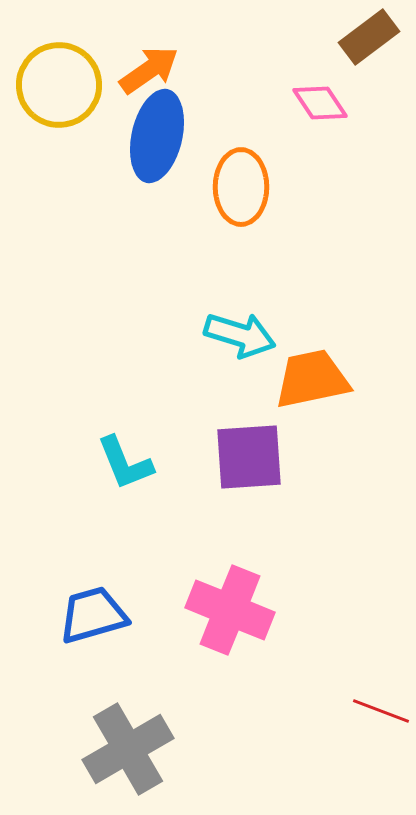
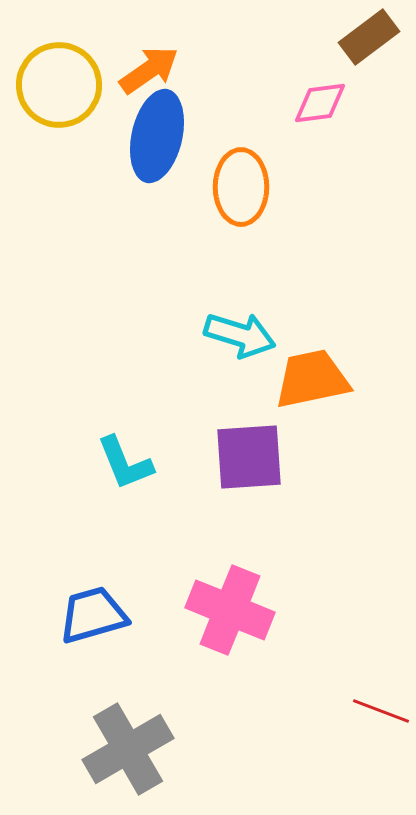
pink diamond: rotated 64 degrees counterclockwise
